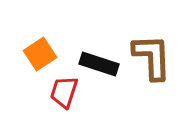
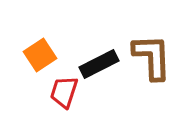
orange square: moved 1 px down
black rectangle: rotated 45 degrees counterclockwise
